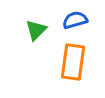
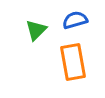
orange rectangle: rotated 18 degrees counterclockwise
